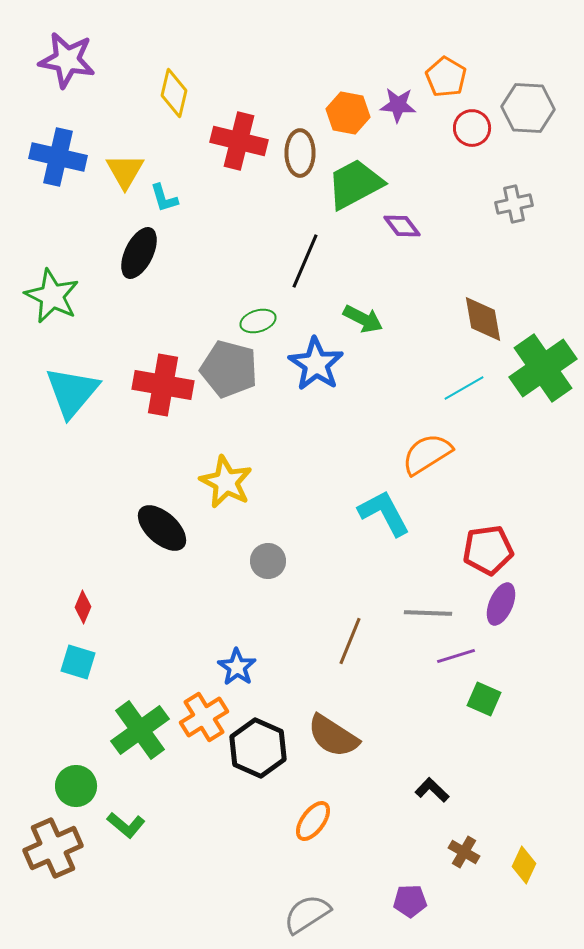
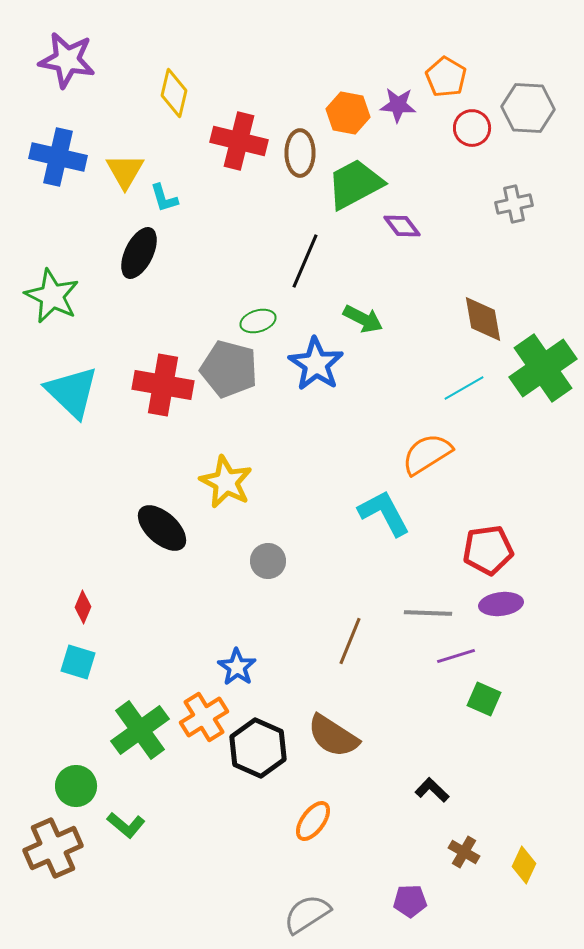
cyan triangle at (72, 392): rotated 26 degrees counterclockwise
purple ellipse at (501, 604): rotated 60 degrees clockwise
